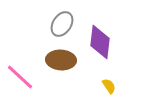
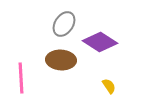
gray ellipse: moved 2 px right
purple diamond: rotated 64 degrees counterclockwise
pink line: moved 1 px right, 1 px down; rotated 44 degrees clockwise
